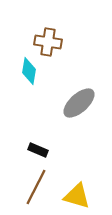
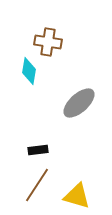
black rectangle: rotated 30 degrees counterclockwise
brown line: moved 1 px right, 2 px up; rotated 6 degrees clockwise
